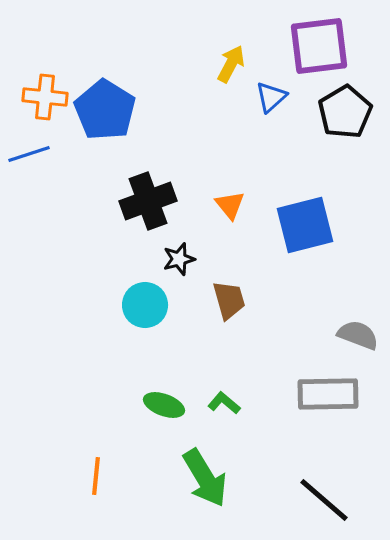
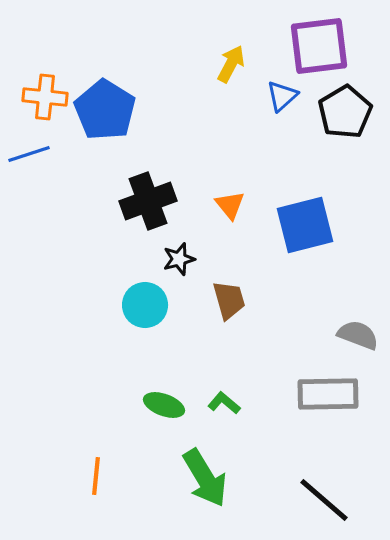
blue triangle: moved 11 px right, 1 px up
